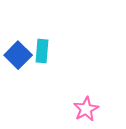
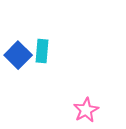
pink star: moved 1 px down
